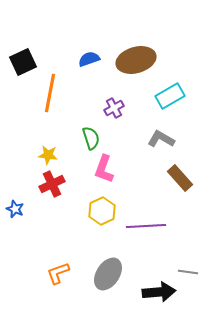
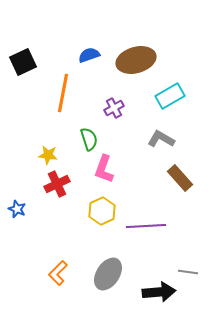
blue semicircle: moved 4 px up
orange line: moved 13 px right
green semicircle: moved 2 px left, 1 px down
red cross: moved 5 px right
blue star: moved 2 px right
orange L-shape: rotated 25 degrees counterclockwise
